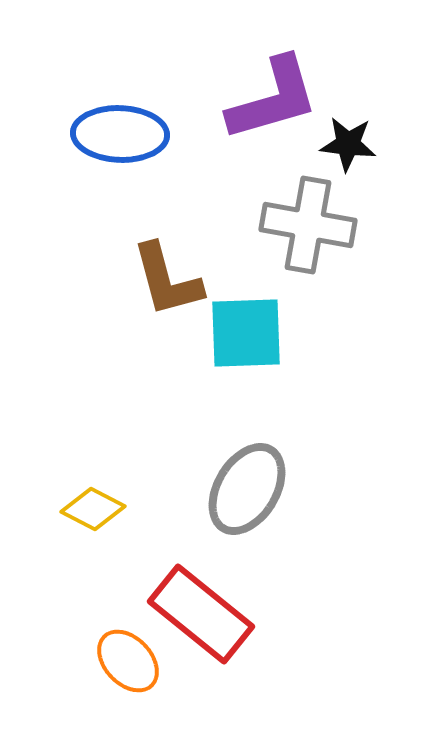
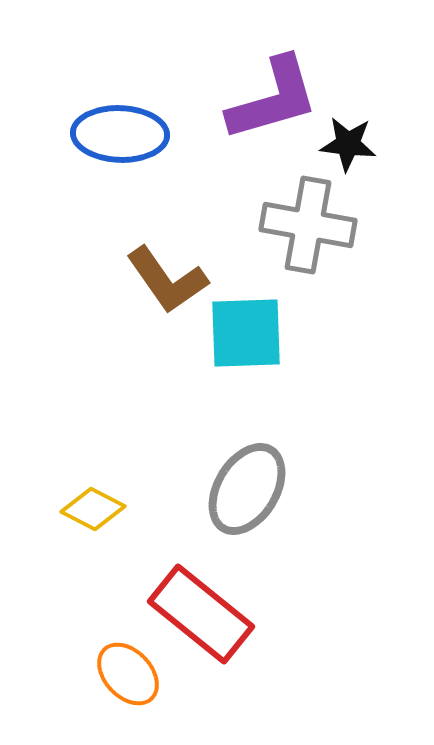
brown L-shape: rotated 20 degrees counterclockwise
orange ellipse: moved 13 px down
